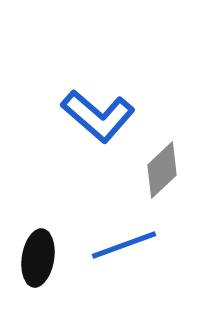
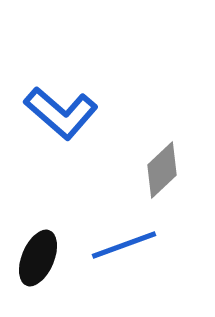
blue L-shape: moved 37 px left, 3 px up
black ellipse: rotated 14 degrees clockwise
